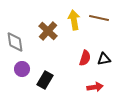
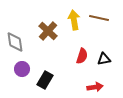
red semicircle: moved 3 px left, 2 px up
